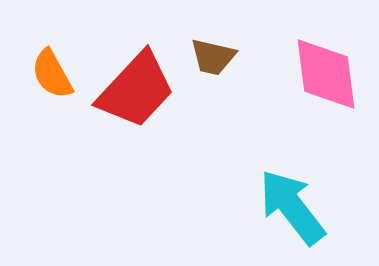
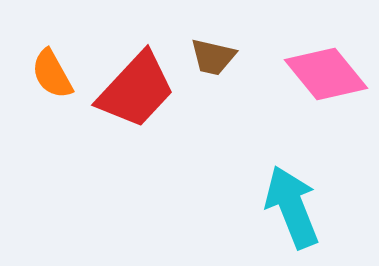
pink diamond: rotated 32 degrees counterclockwise
cyan arrow: rotated 16 degrees clockwise
